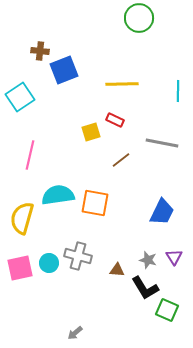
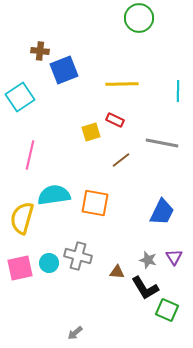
cyan semicircle: moved 4 px left
brown triangle: moved 2 px down
